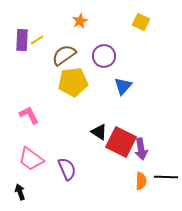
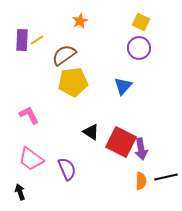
purple circle: moved 35 px right, 8 px up
black triangle: moved 8 px left
black line: rotated 15 degrees counterclockwise
